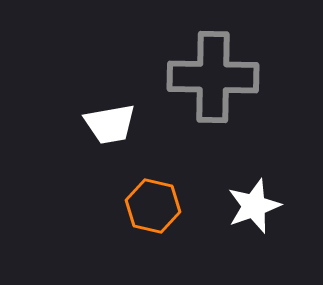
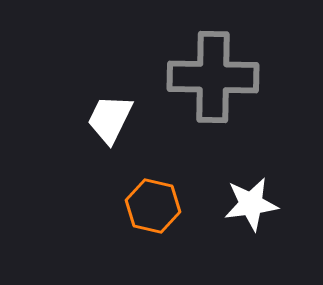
white trapezoid: moved 5 px up; rotated 126 degrees clockwise
white star: moved 3 px left, 2 px up; rotated 12 degrees clockwise
